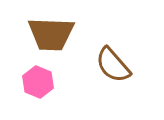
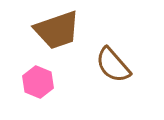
brown trapezoid: moved 6 px right, 4 px up; rotated 21 degrees counterclockwise
